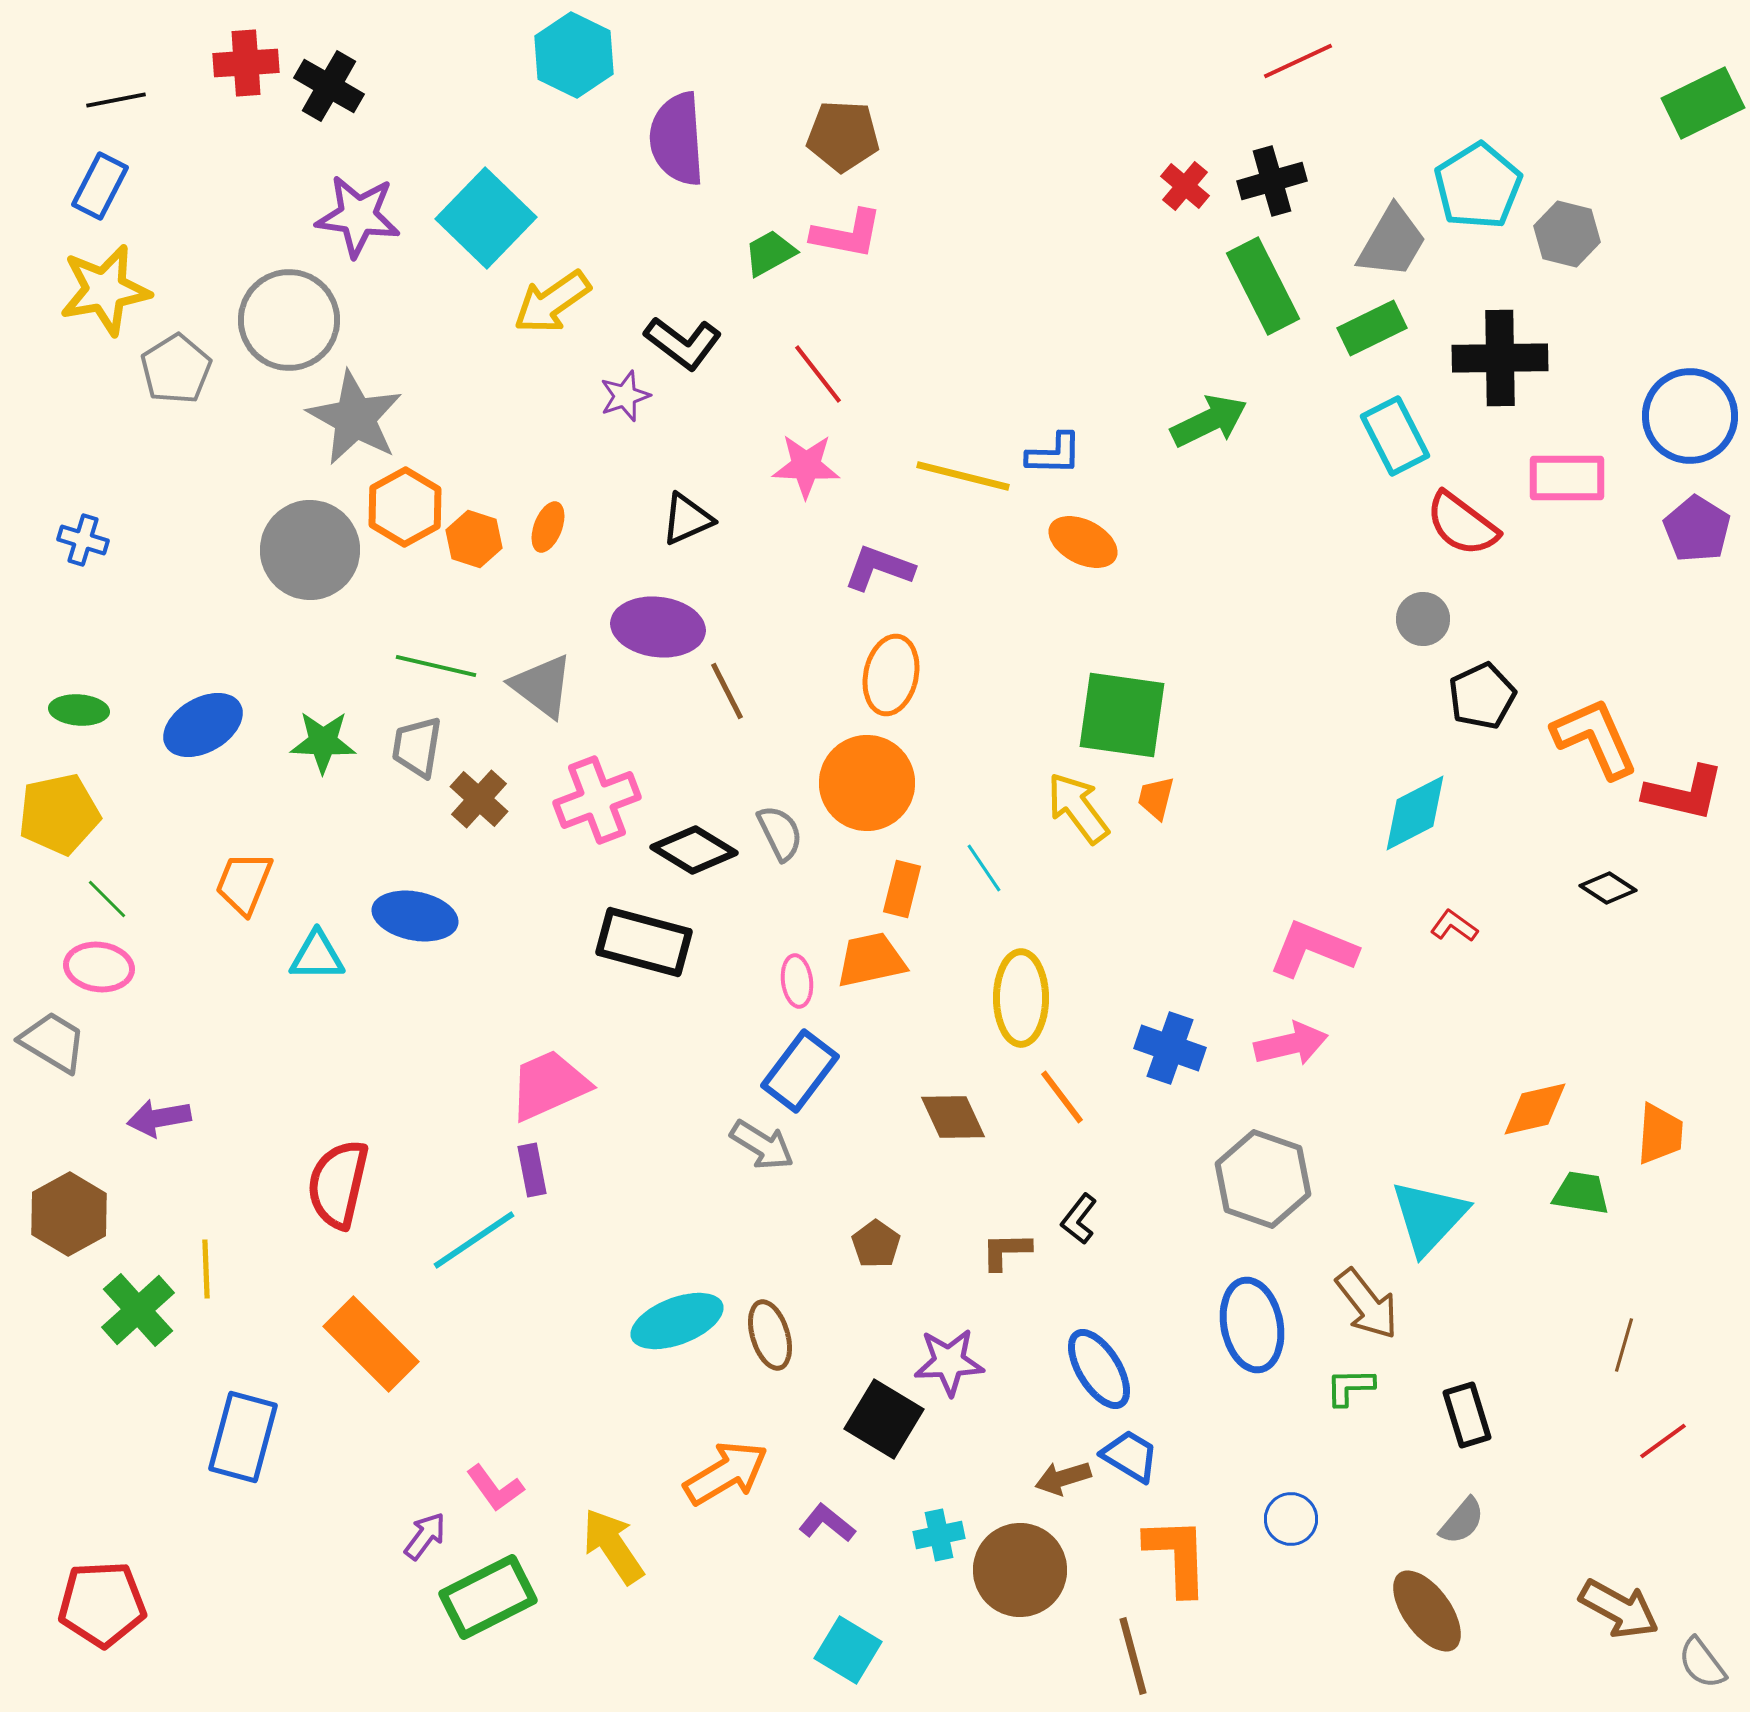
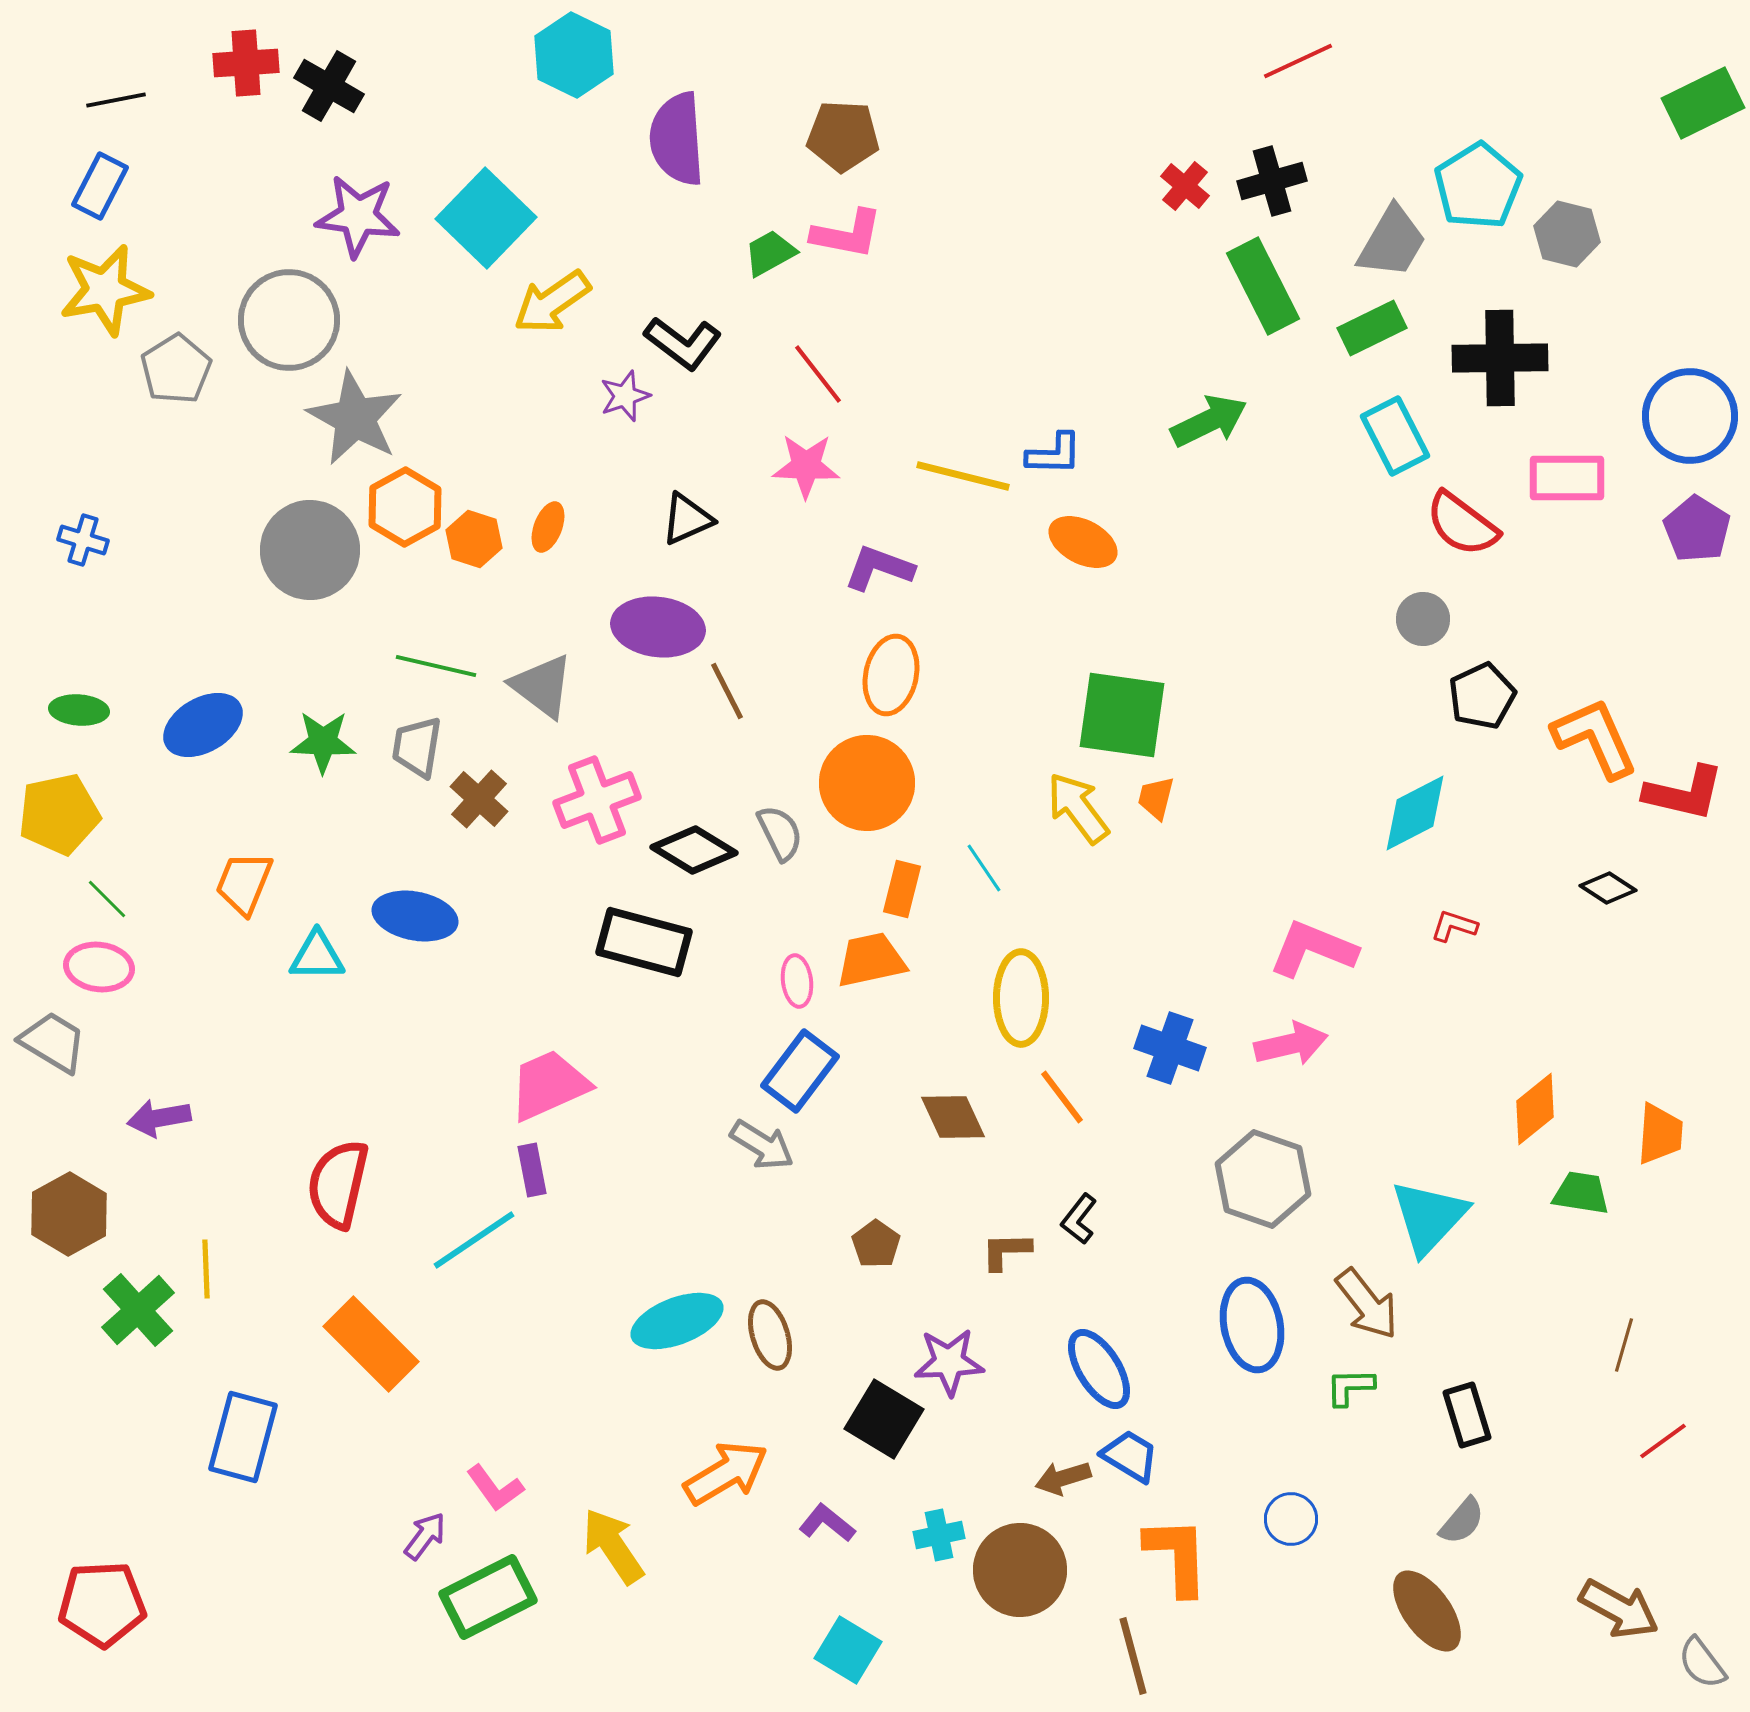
red L-shape at (1454, 926): rotated 18 degrees counterclockwise
orange diamond at (1535, 1109): rotated 26 degrees counterclockwise
